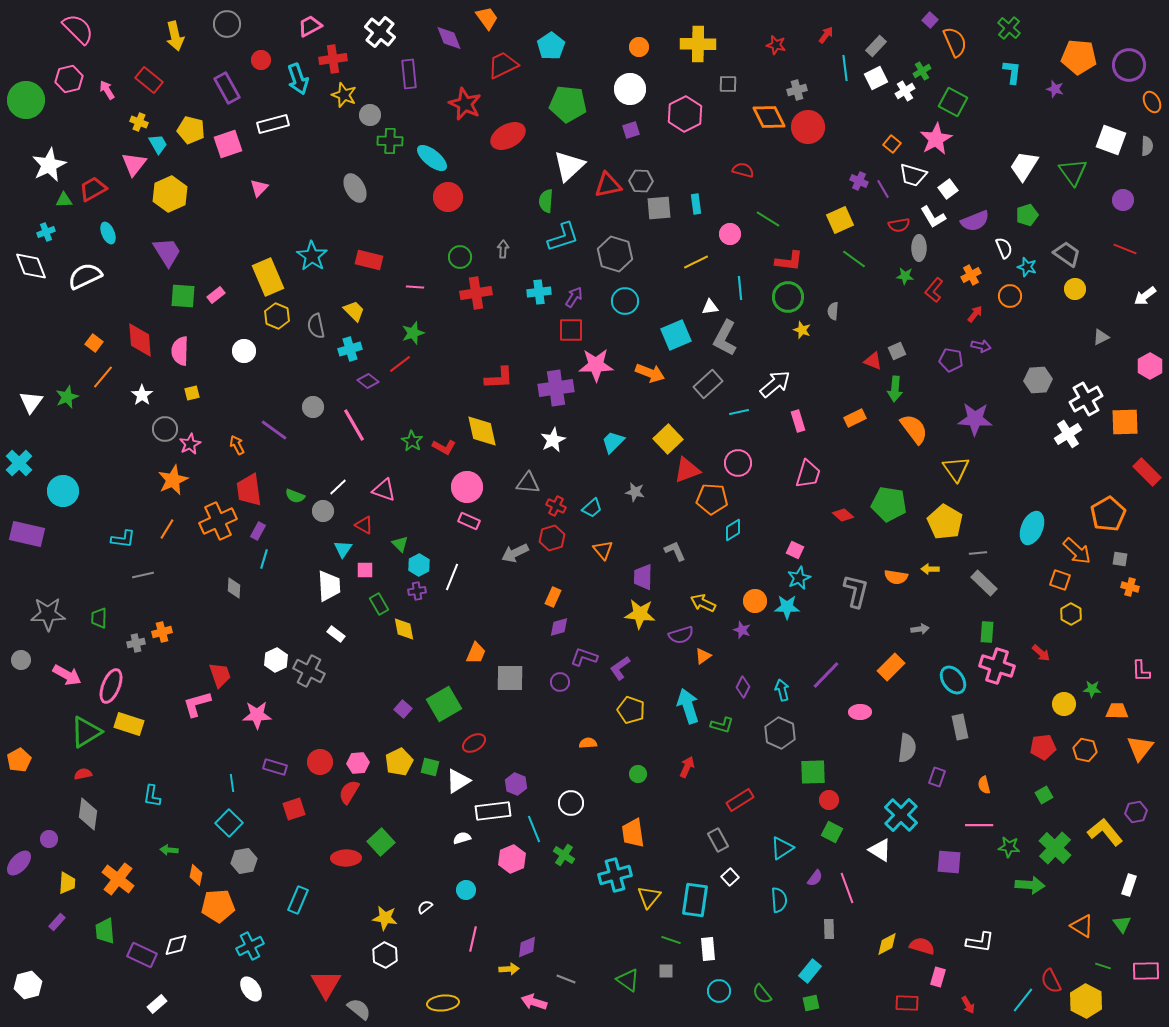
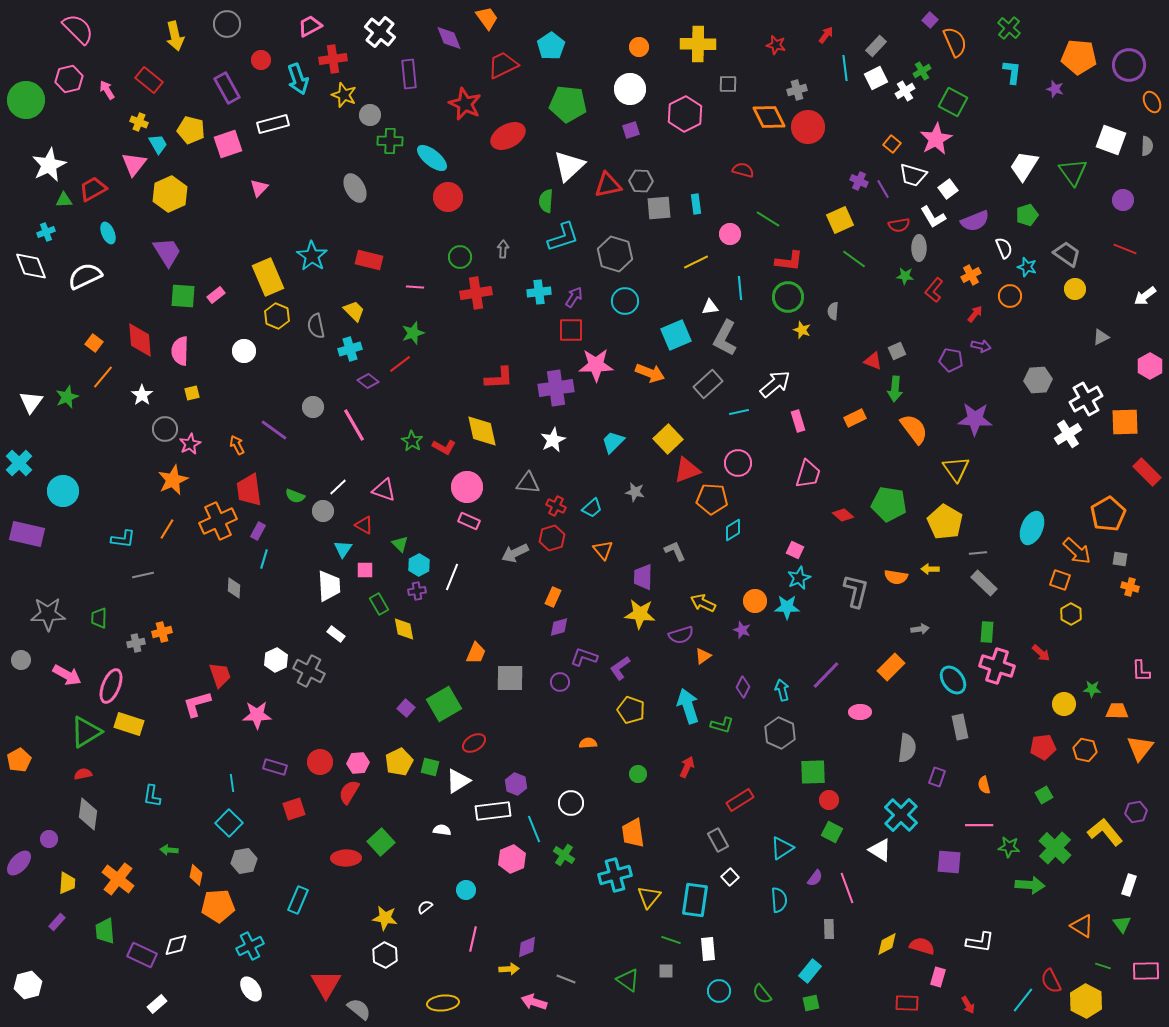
purple square at (403, 709): moved 3 px right, 1 px up
white semicircle at (462, 838): moved 20 px left, 8 px up; rotated 24 degrees clockwise
